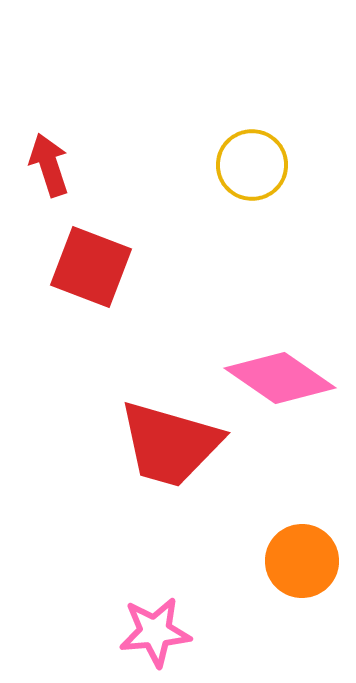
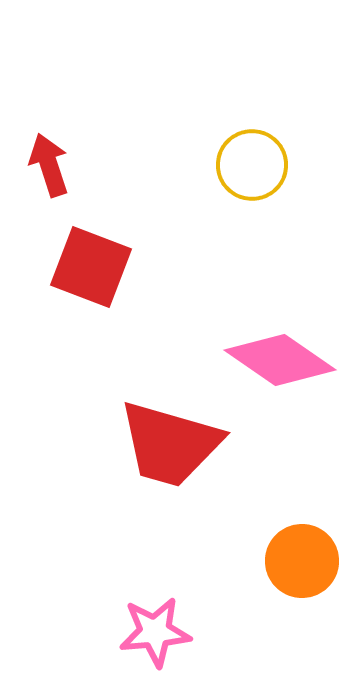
pink diamond: moved 18 px up
